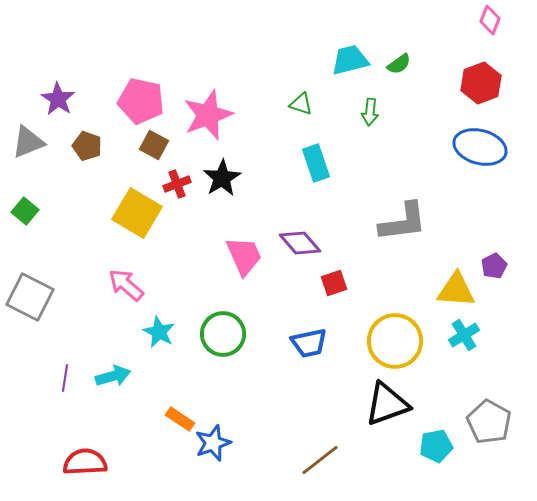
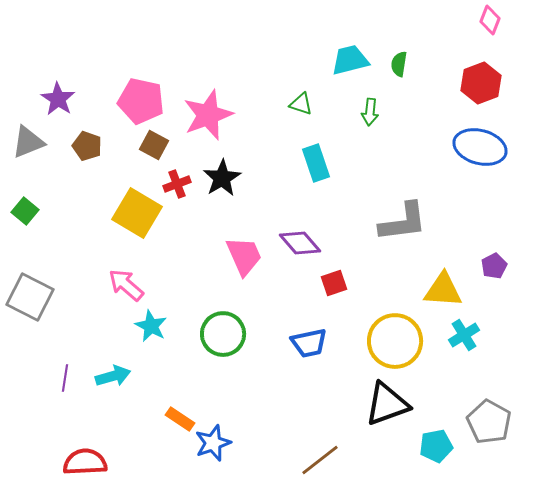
green semicircle: rotated 135 degrees clockwise
yellow triangle: moved 13 px left
cyan star: moved 8 px left, 6 px up
